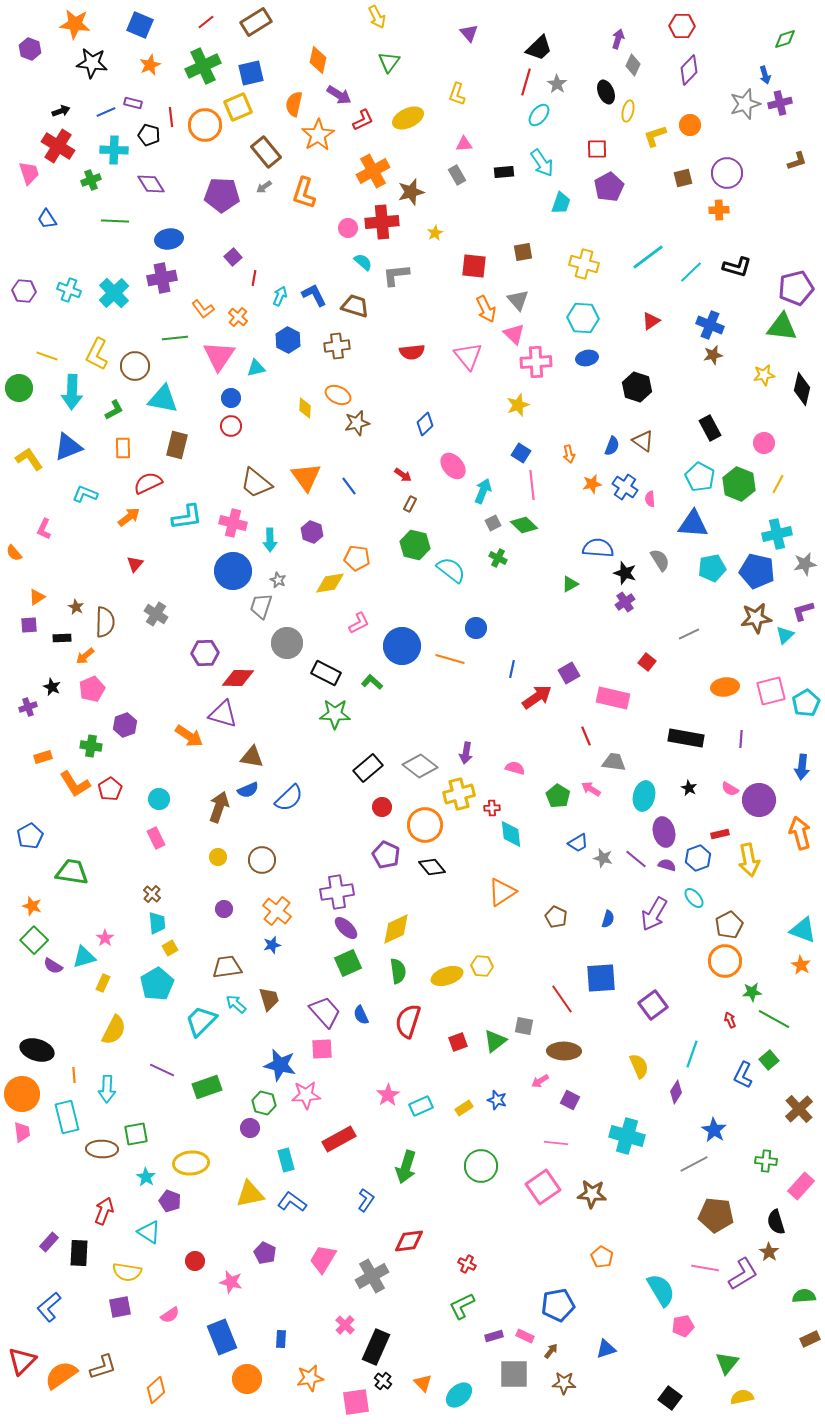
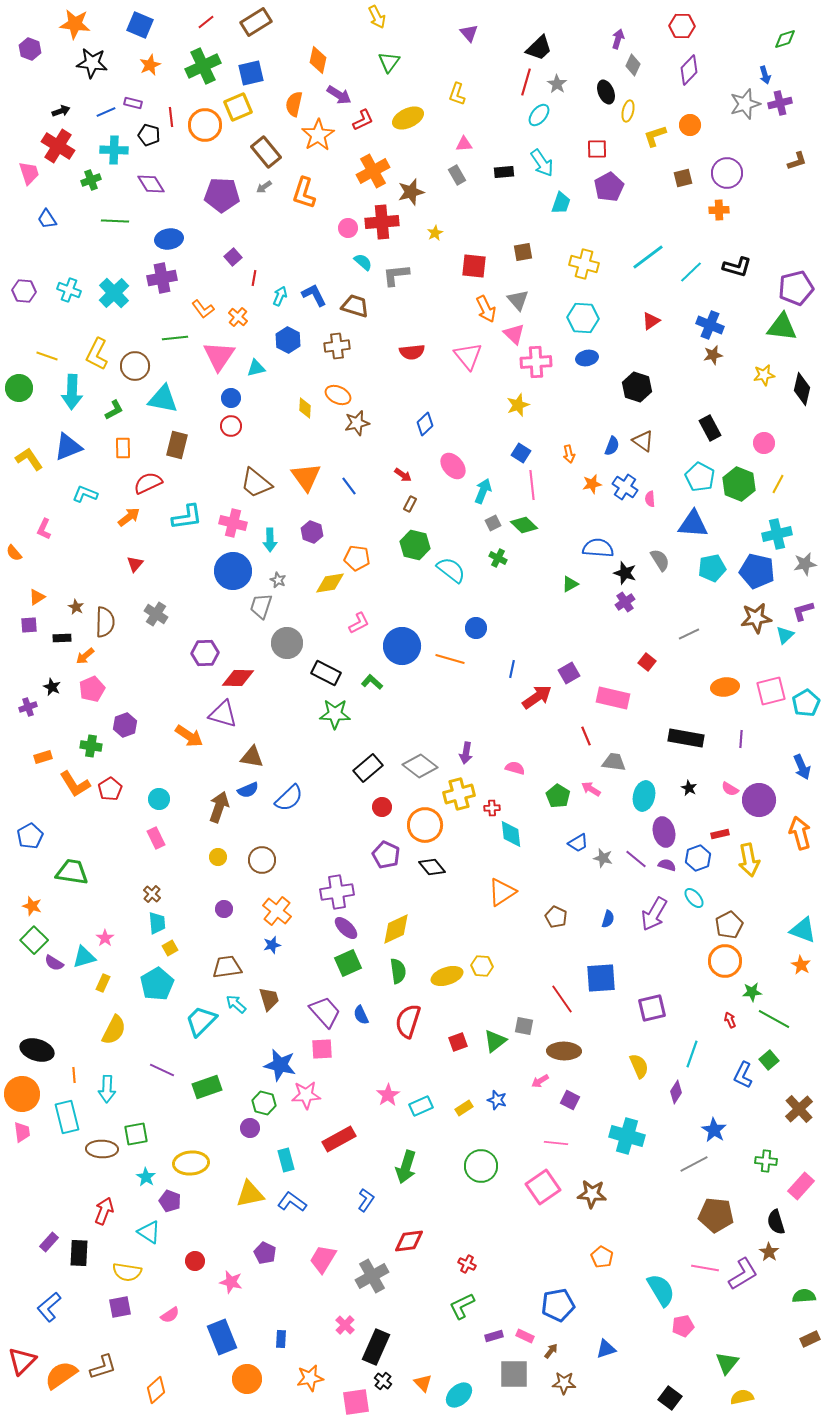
blue arrow at (802, 767): rotated 30 degrees counterclockwise
purple semicircle at (53, 966): moved 1 px right, 3 px up
purple square at (653, 1005): moved 1 px left, 3 px down; rotated 24 degrees clockwise
